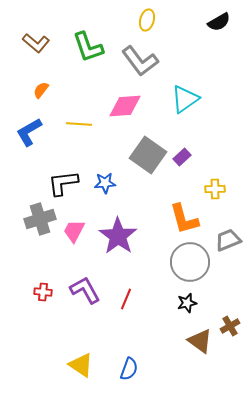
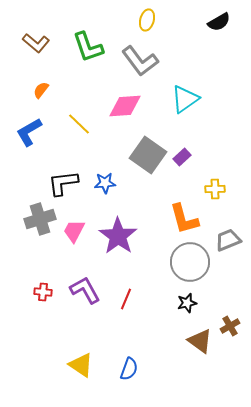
yellow line: rotated 40 degrees clockwise
